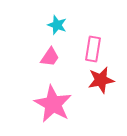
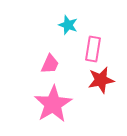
cyan star: moved 11 px right
pink trapezoid: moved 7 px down; rotated 10 degrees counterclockwise
pink star: rotated 12 degrees clockwise
